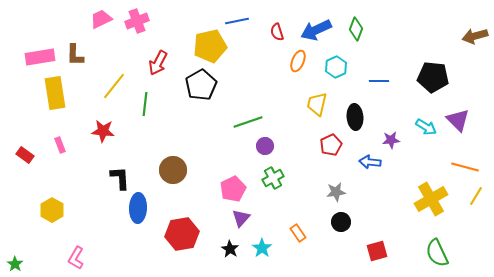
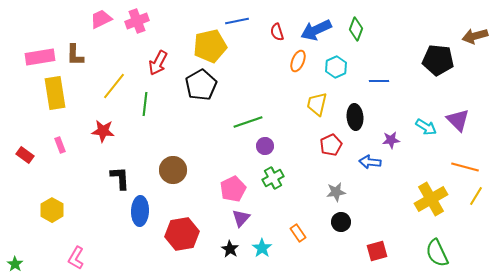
black pentagon at (433, 77): moved 5 px right, 17 px up
blue ellipse at (138, 208): moved 2 px right, 3 px down
